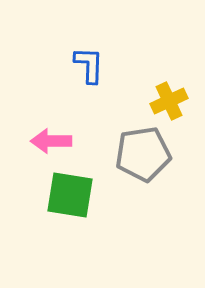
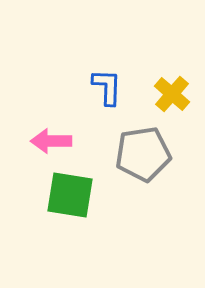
blue L-shape: moved 18 px right, 22 px down
yellow cross: moved 3 px right, 7 px up; rotated 24 degrees counterclockwise
